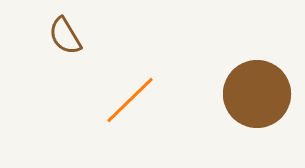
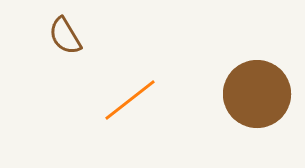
orange line: rotated 6 degrees clockwise
